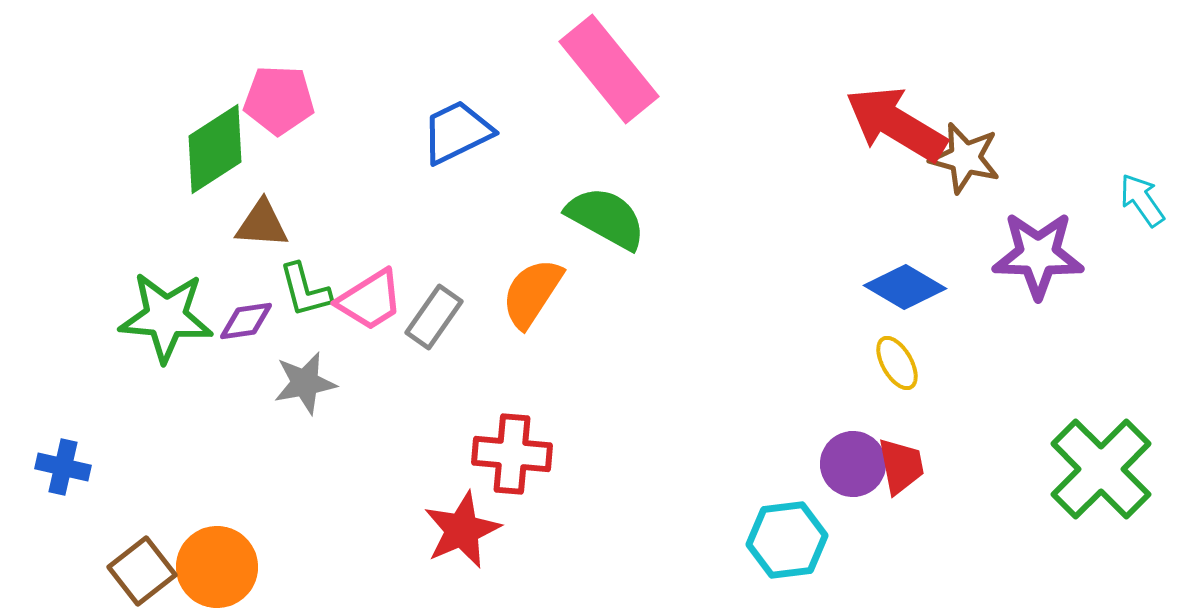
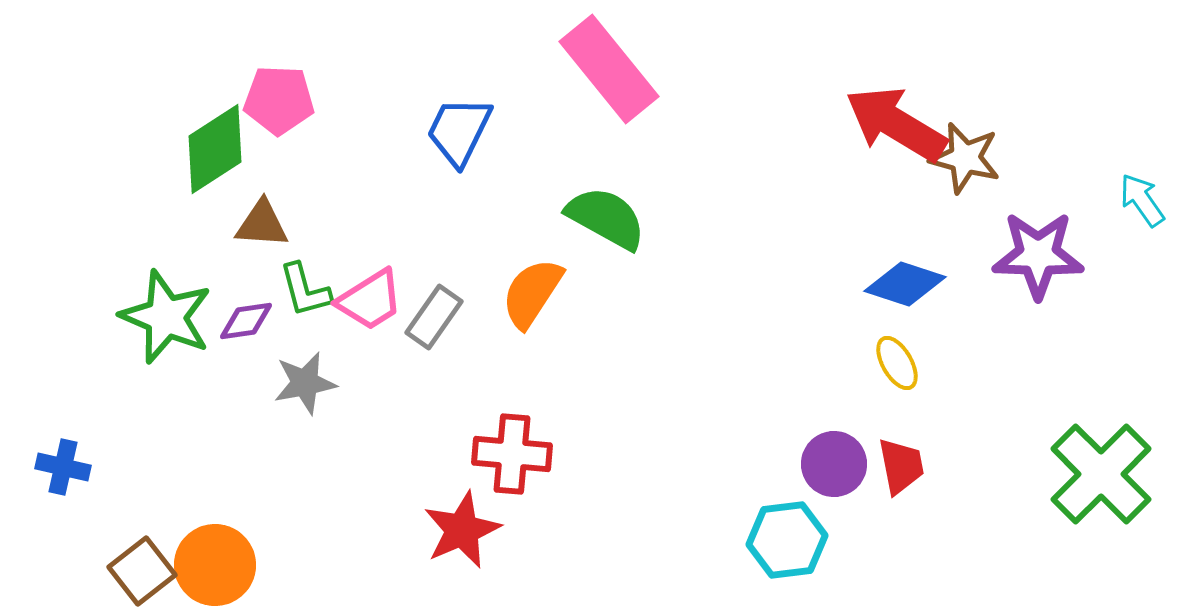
blue trapezoid: moved 2 px right, 1 px up; rotated 38 degrees counterclockwise
blue diamond: moved 3 px up; rotated 12 degrees counterclockwise
green star: rotated 18 degrees clockwise
purple circle: moved 19 px left
green cross: moved 5 px down
orange circle: moved 2 px left, 2 px up
